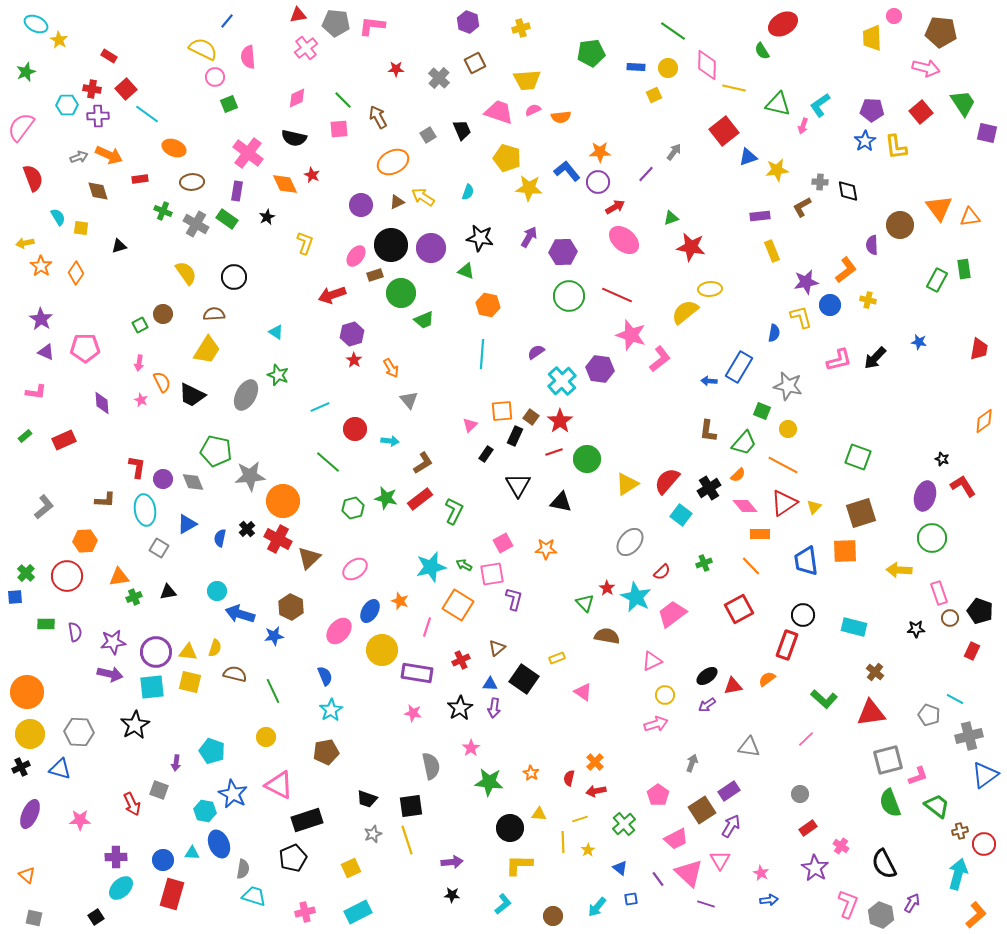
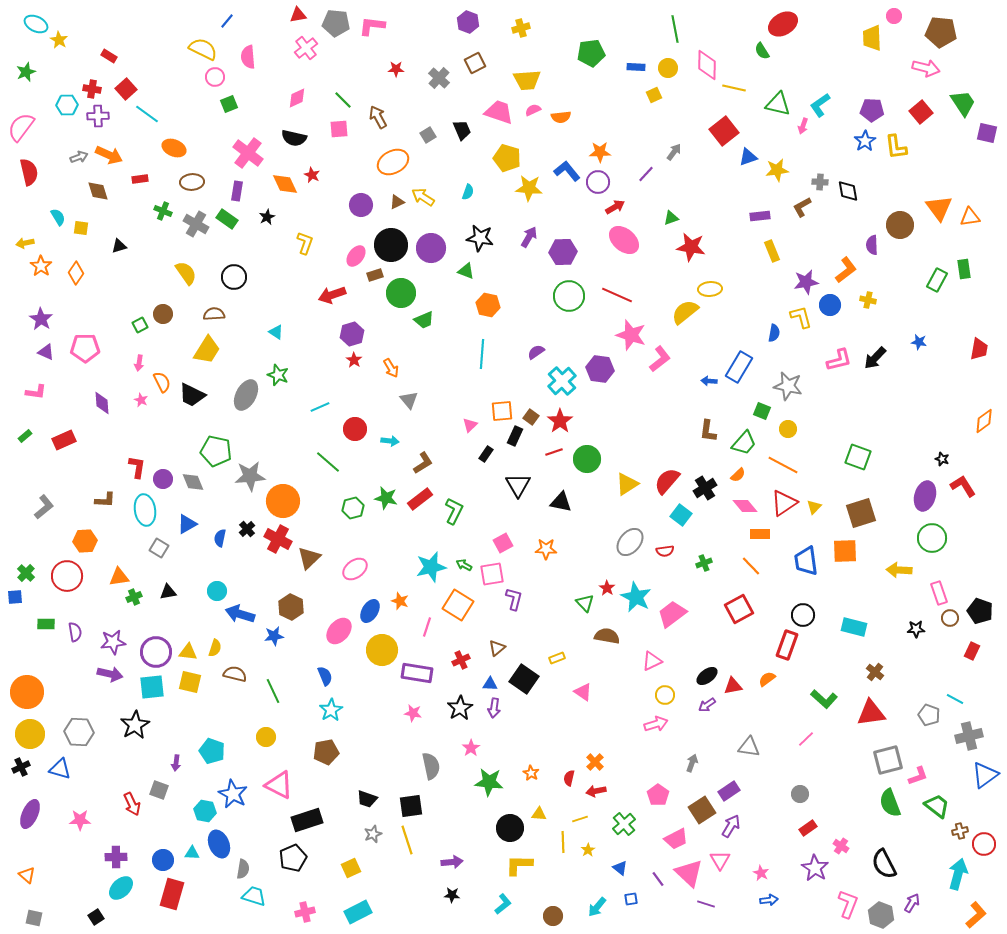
green line at (673, 31): moved 2 px right, 2 px up; rotated 44 degrees clockwise
red semicircle at (33, 178): moved 4 px left, 6 px up; rotated 8 degrees clockwise
black cross at (709, 488): moved 4 px left
red semicircle at (662, 572): moved 3 px right, 21 px up; rotated 36 degrees clockwise
